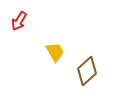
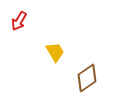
brown diamond: moved 7 px down; rotated 8 degrees clockwise
